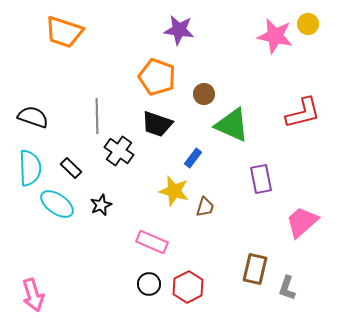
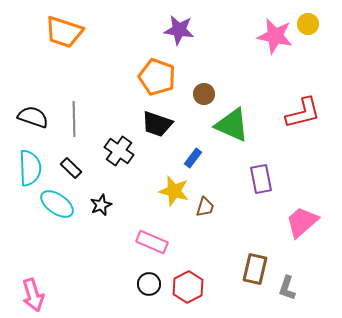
gray line: moved 23 px left, 3 px down
